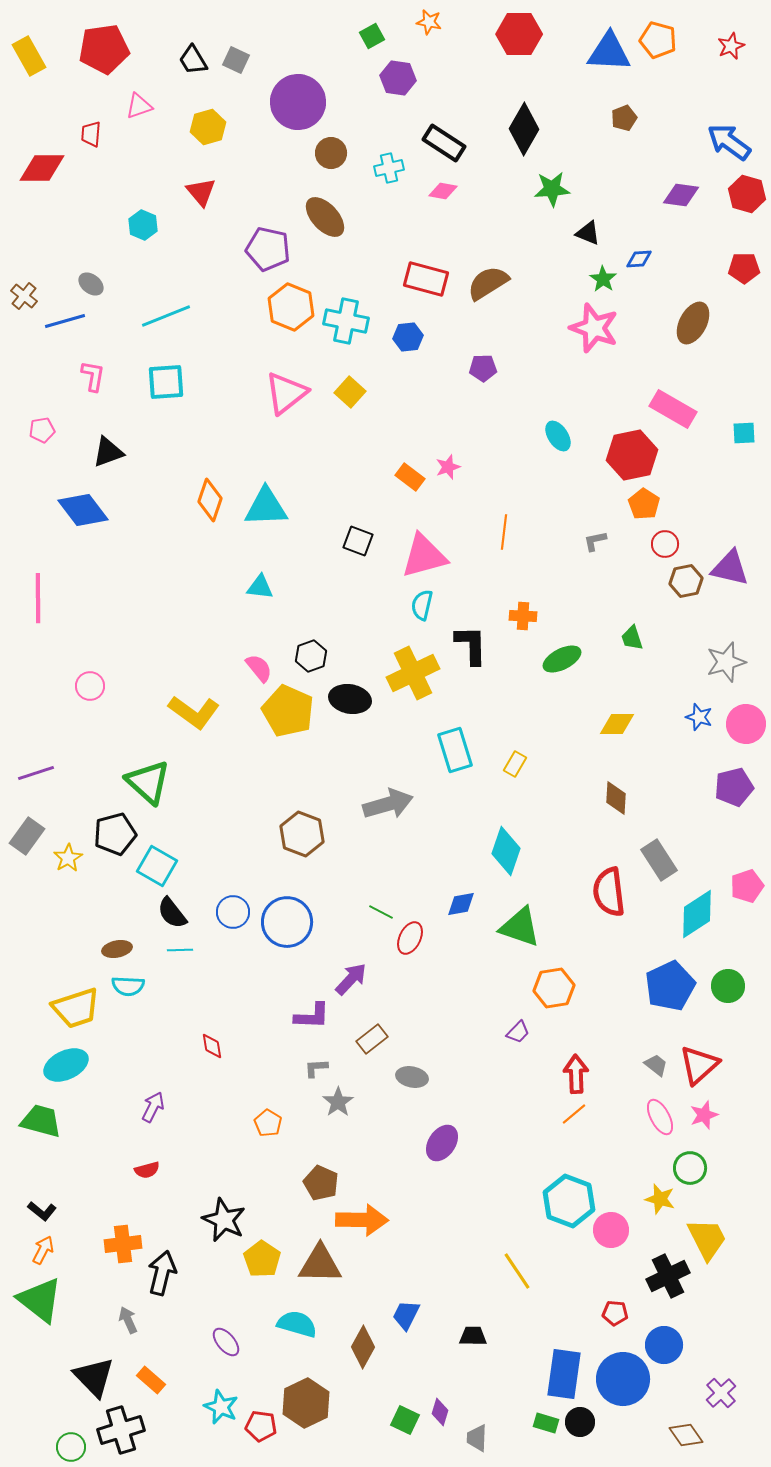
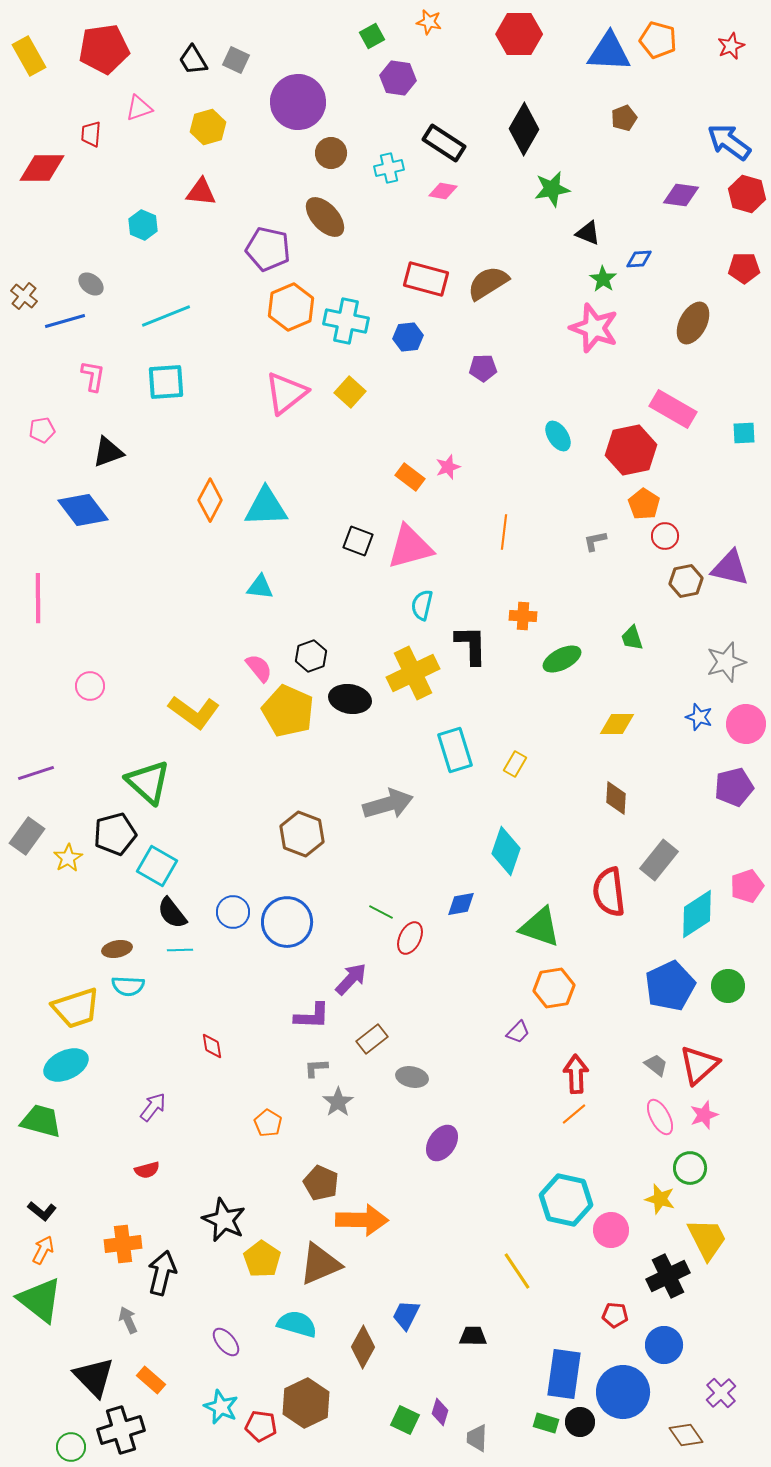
pink triangle at (139, 106): moved 2 px down
green star at (552, 189): rotated 6 degrees counterclockwise
red triangle at (201, 192): rotated 44 degrees counterclockwise
orange hexagon at (291, 307): rotated 15 degrees clockwise
red hexagon at (632, 455): moved 1 px left, 5 px up
orange diamond at (210, 500): rotated 9 degrees clockwise
red circle at (665, 544): moved 8 px up
pink triangle at (424, 556): moved 14 px left, 9 px up
gray rectangle at (659, 860): rotated 72 degrees clockwise
green triangle at (520, 927): moved 20 px right
purple arrow at (153, 1107): rotated 12 degrees clockwise
cyan hexagon at (569, 1201): moved 3 px left, 1 px up; rotated 9 degrees counterclockwise
brown triangle at (320, 1264): rotated 24 degrees counterclockwise
red pentagon at (615, 1313): moved 2 px down
blue circle at (623, 1379): moved 13 px down
